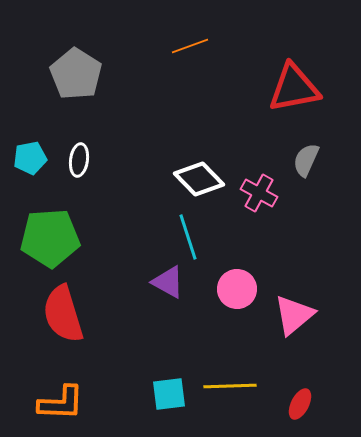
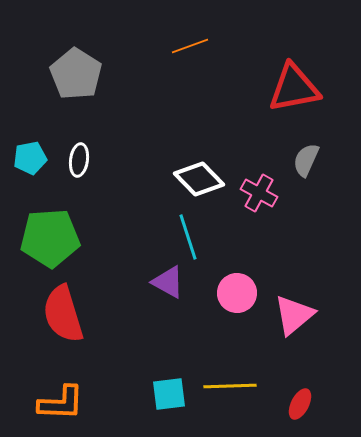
pink circle: moved 4 px down
